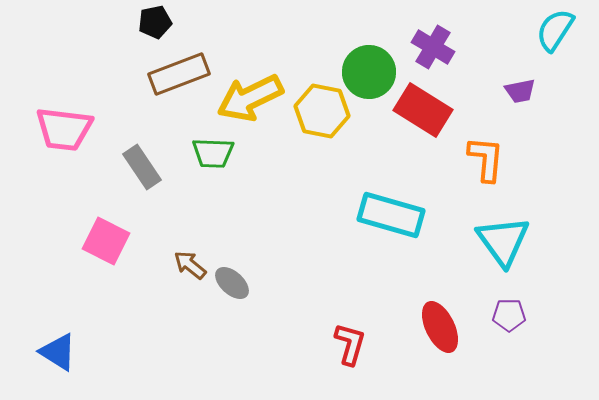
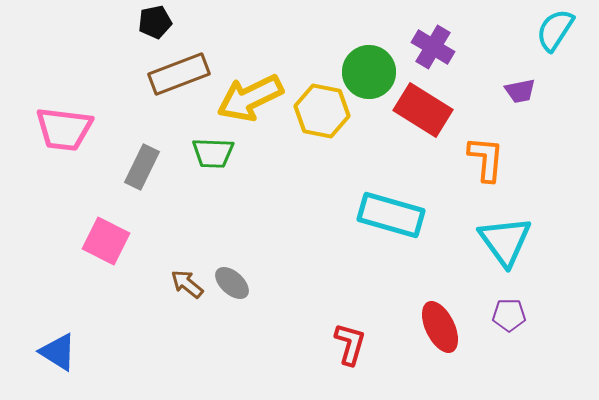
gray rectangle: rotated 60 degrees clockwise
cyan triangle: moved 2 px right
brown arrow: moved 3 px left, 19 px down
